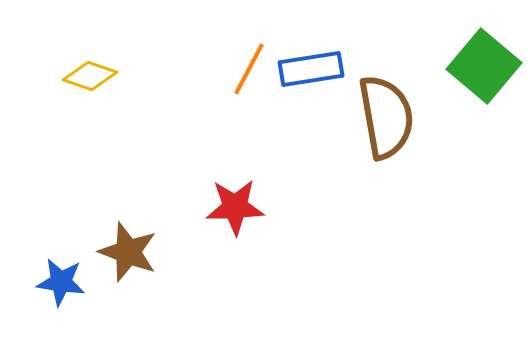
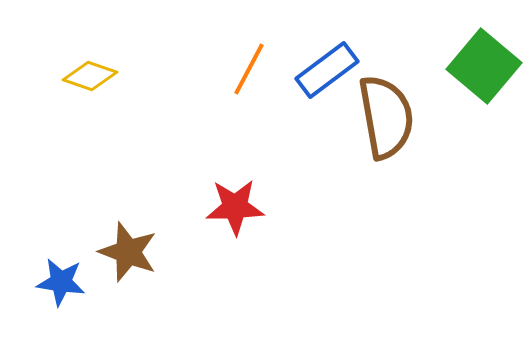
blue rectangle: moved 16 px right, 1 px down; rotated 28 degrees counterclockwise
